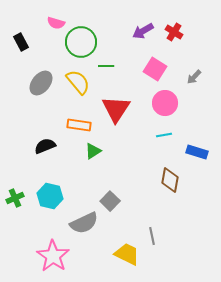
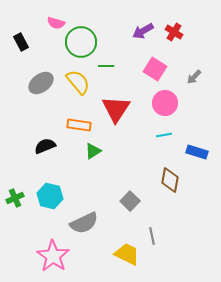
gray ellipse: rotated 15 degrees clockwise
gray square: moved 20 px right
